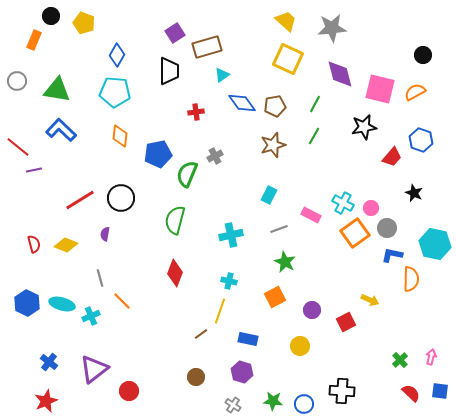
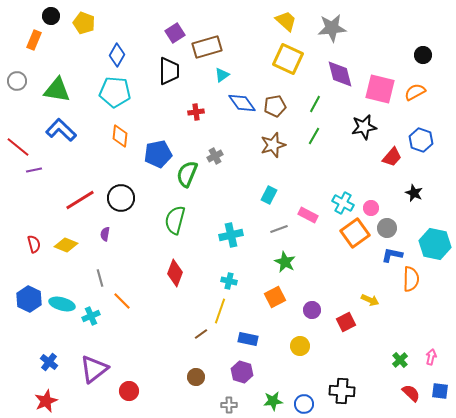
pink rectangle at (311, 215): moved 3 px left
blue hexagon at (27, 303): moved 2 px right, 4 px up
green star at (273, 401): rotated 12 degrees counterclockwise
gray cross at (233, 405): moved 4 px left; rotated 35 degrees counterclockwise
